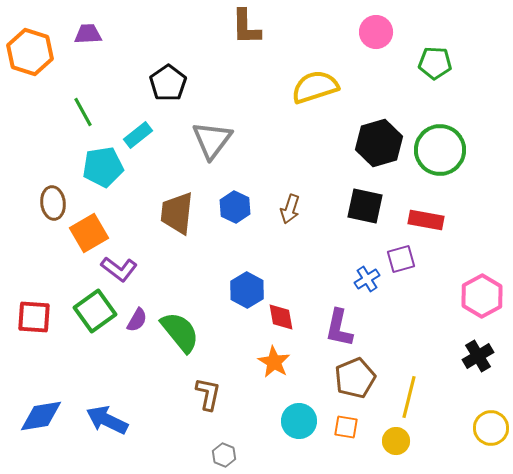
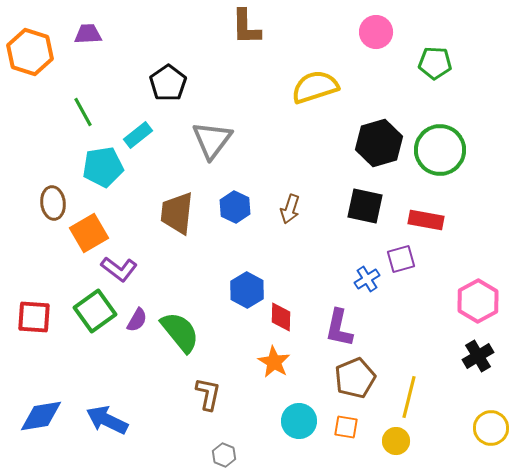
pink hexagon at (482, 296): moved 4 px left, 5 px down
red diamond at (281, 317): rotated 12 degrees clockwise
